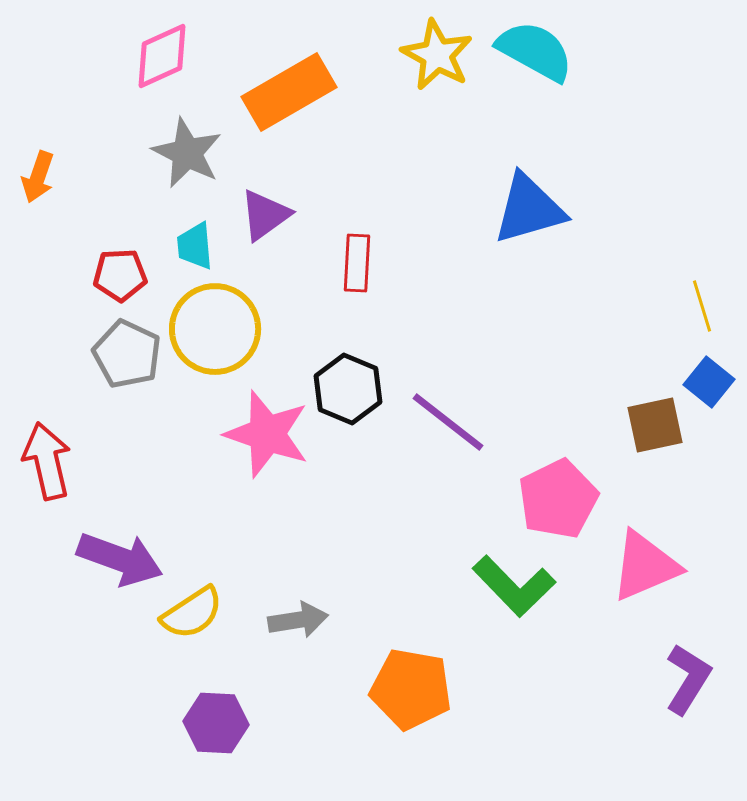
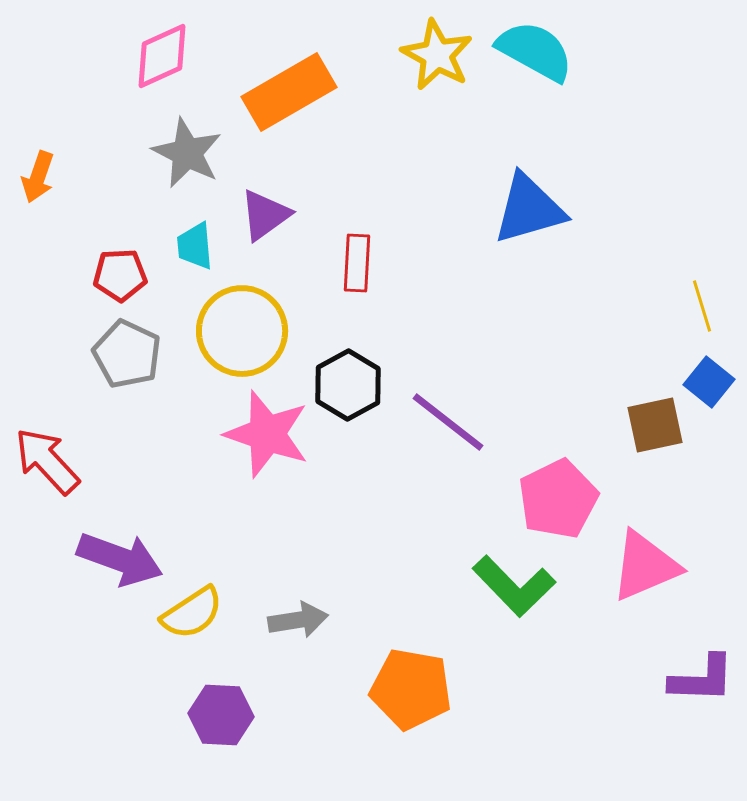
yellow circle: moved 27 px right, 2 px down
black hexagon: moved 4 px up; rotated 8 degrees clockwise
red arrow: rotated 30 degrees counterclockwise
purple L-shape: moved 14 px right; rotated 60 degrees clockwise
purple hexagon: moved 5 px right, 8 px up
